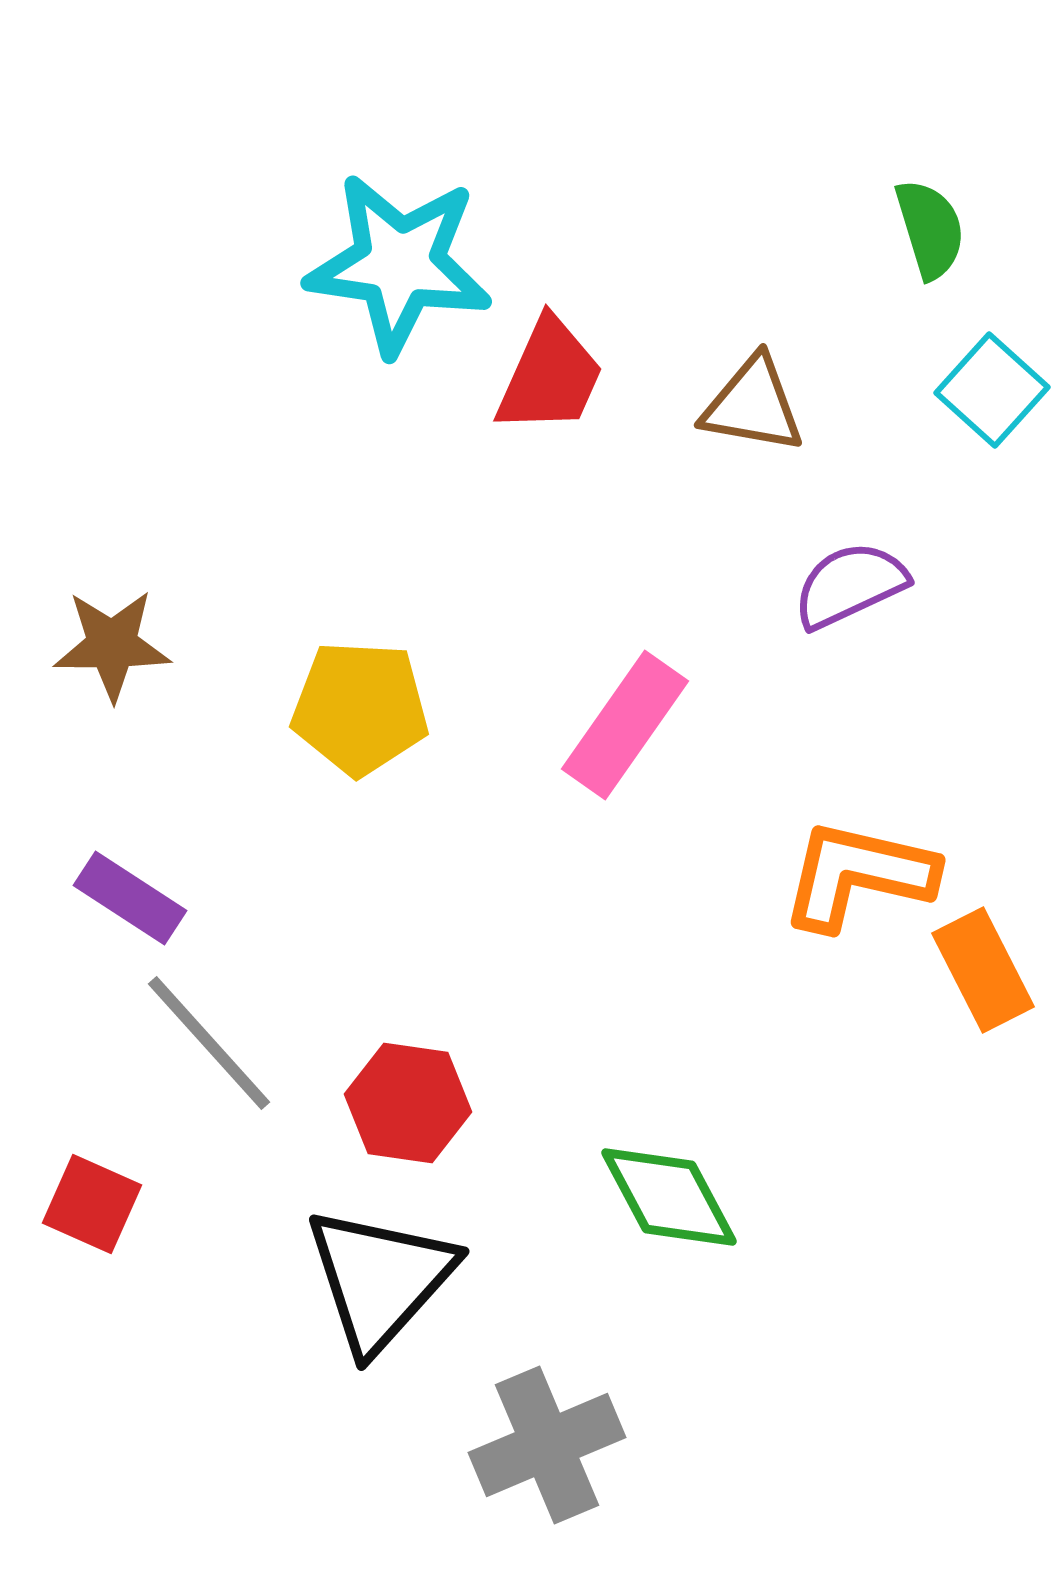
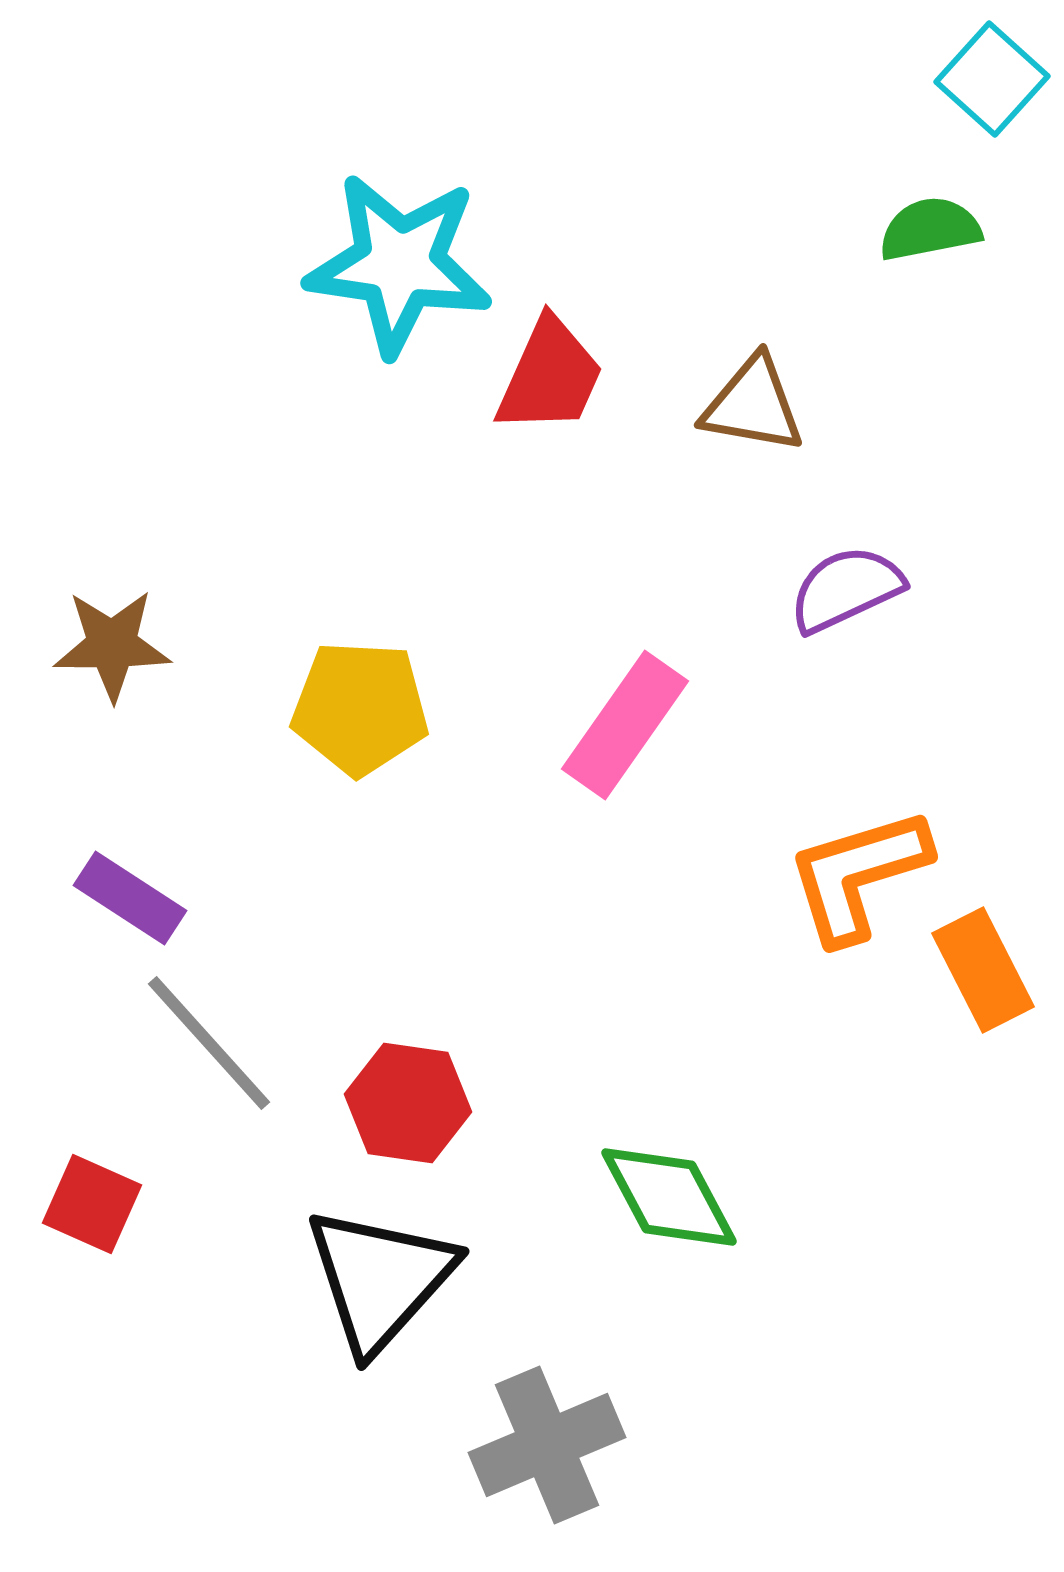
green semicircle: rotated 84 degrees counterclockwise
cyan square: moved 311 px up
purple semicircle: moved 4 px left, 4 px down
orange L-shape: rotated 30 degrees counterclockwise
